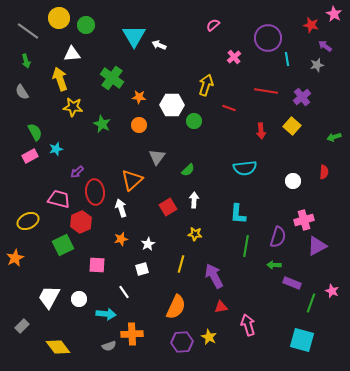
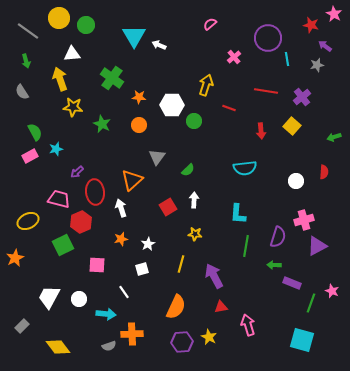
pink semicircle at (213, 25): moved 3 px left, 1 px up
white circle at (293, 181): moved 3 px right
